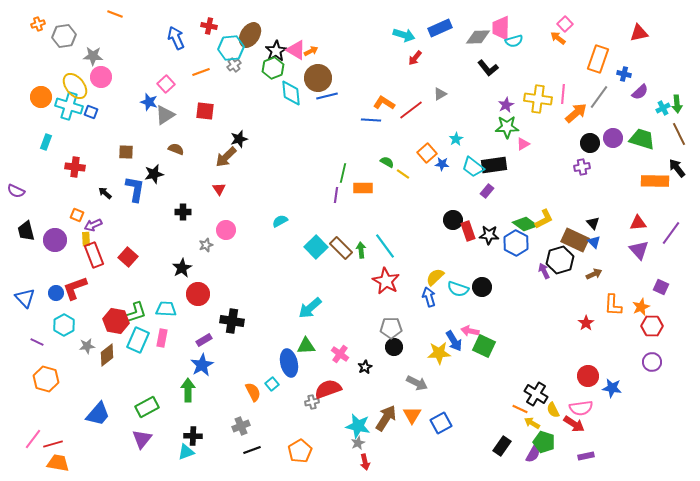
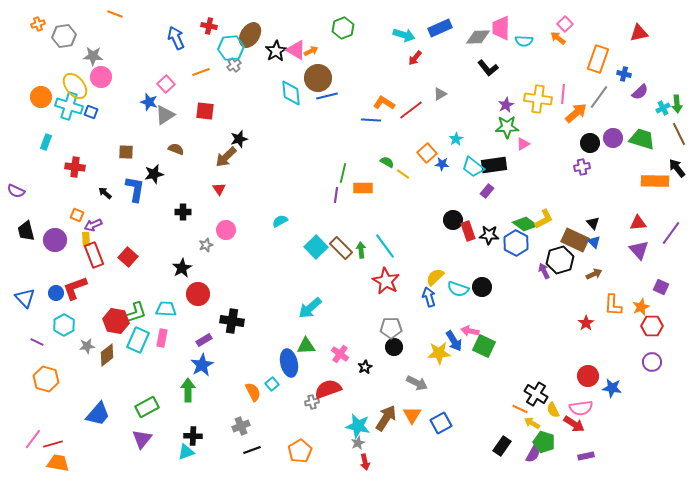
cyan semicircle at (514, 41): moved 10 px right; rotated 18 degrees clockwise
green hexagon at (273, 68): moved 70 px right, 40 px up
